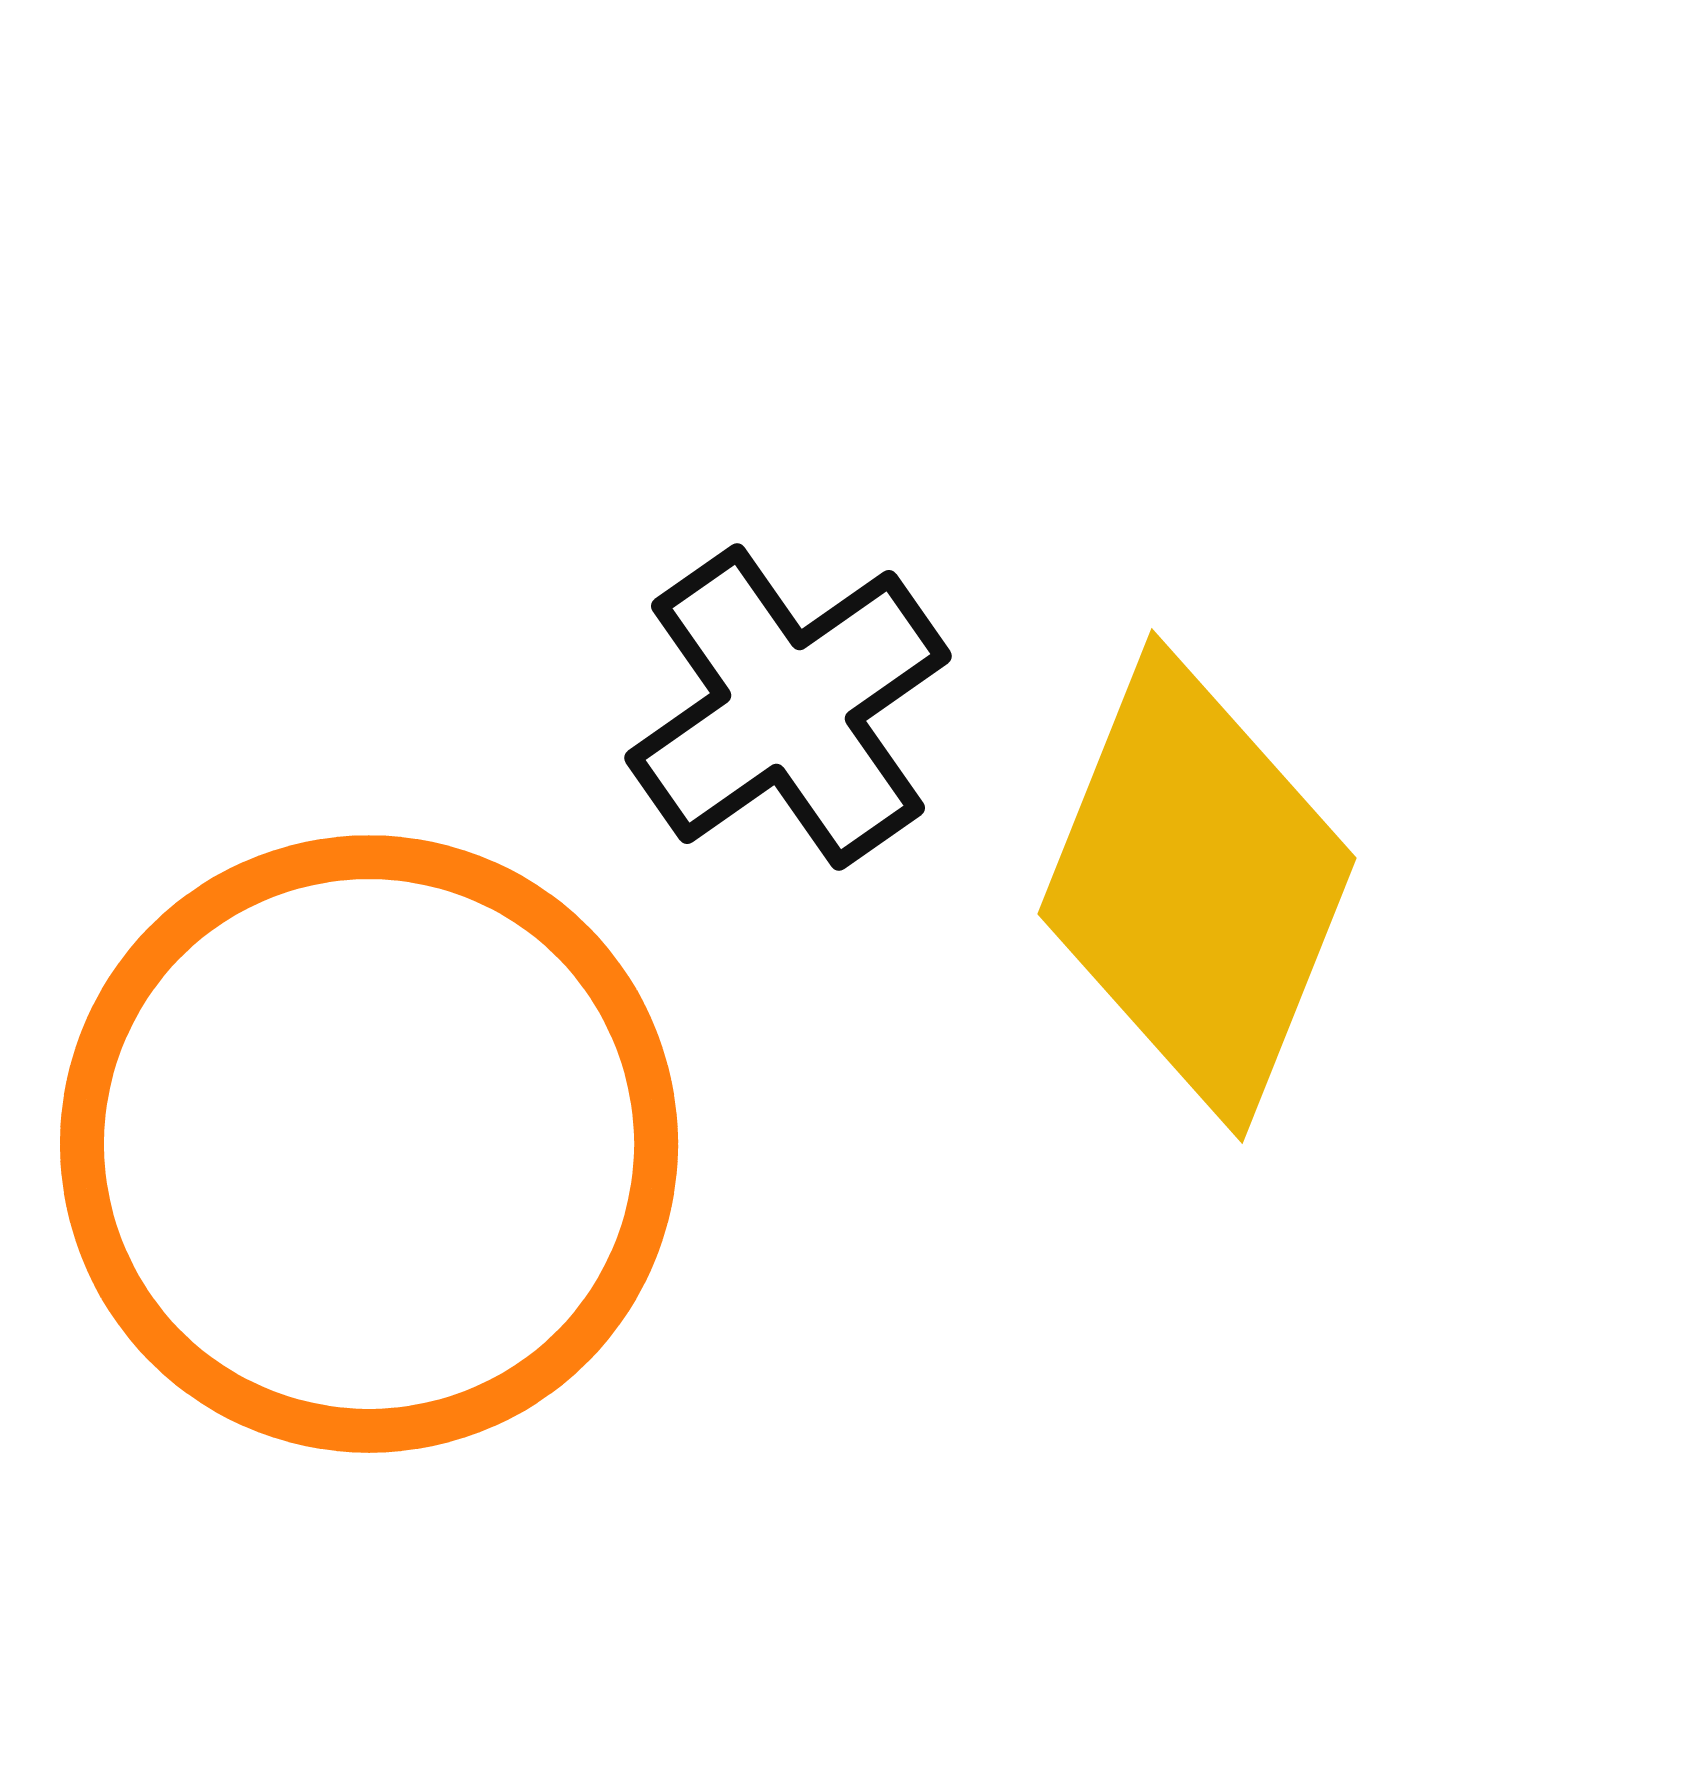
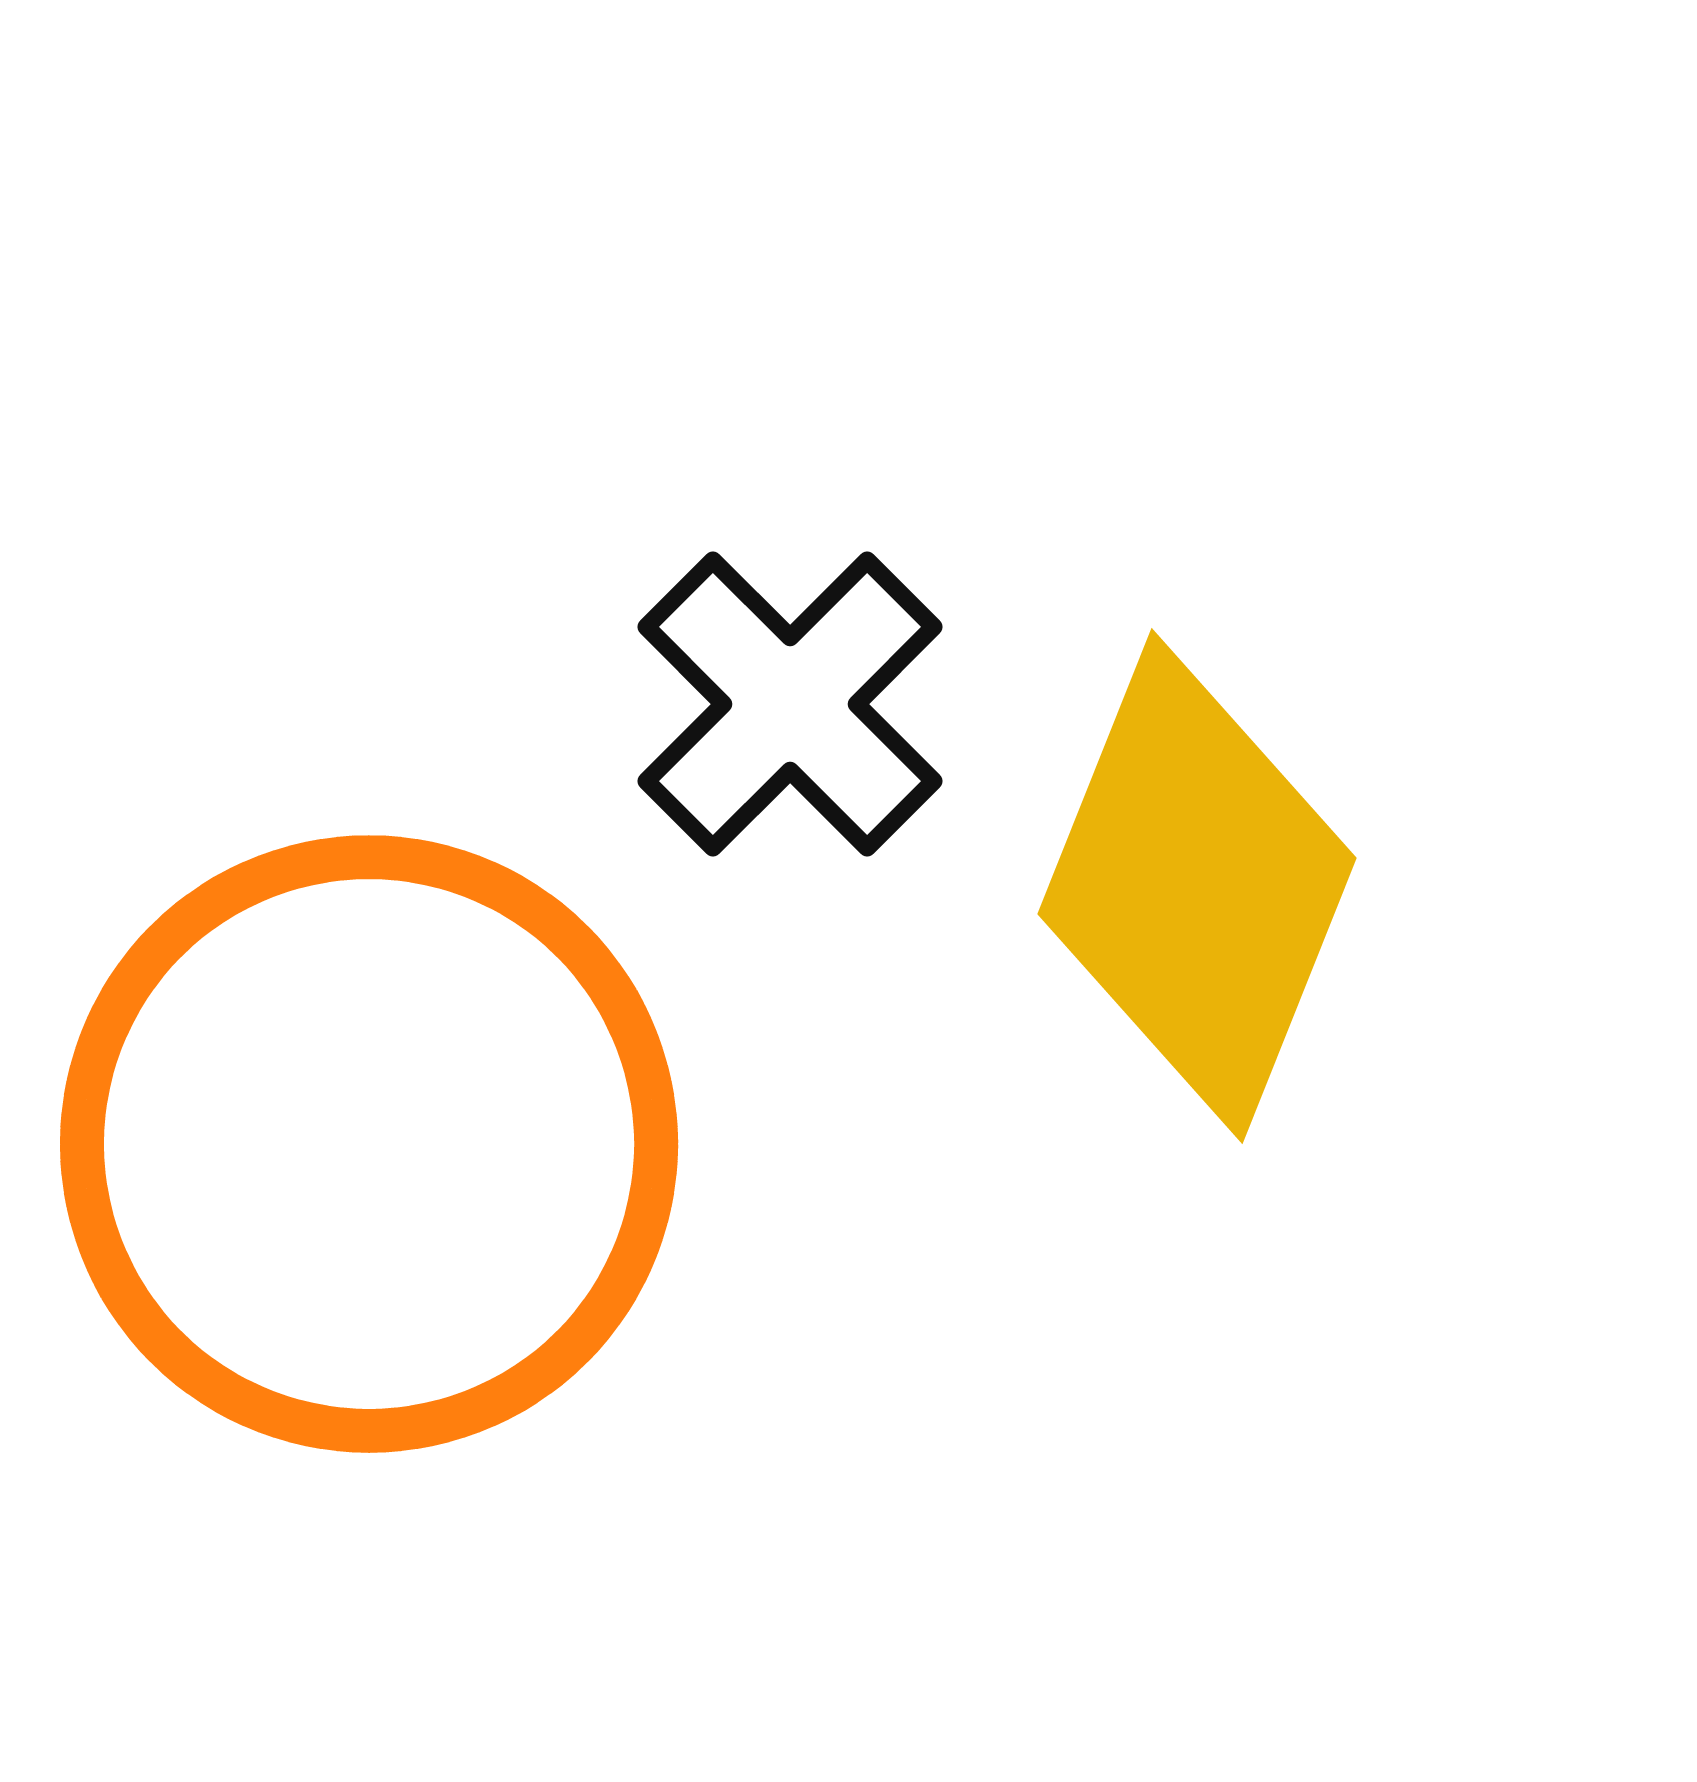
black cross: moved 2 px right, 3 px up; rotated 10 degrees counterclockwise
